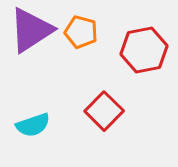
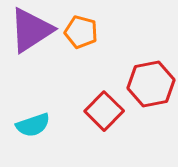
red hexagon: moved 7 px right, 34 px down
